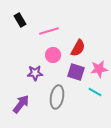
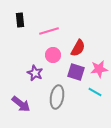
black rectangle: rotated 24 degrees clockwise
purple star: rotated 28 degrees clockwise
purple arrow: rotated 90 degrees clockwise
